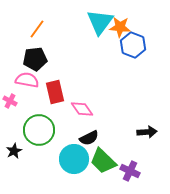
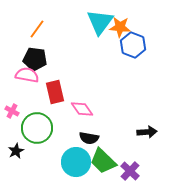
black pentagon: rotated 15 degrees clockwise
pink semicircle: moved 5 px up
pink cross: moved 2 px right, 10 px down
green circle: moved 2 px left, 2 px up
black semicircle: rotated 36 degrees clockwise
black star: moved 2 px right
cyan circle: moved 2 px right, 3 px down
purple cross: rotated 18 degrees clockwise
